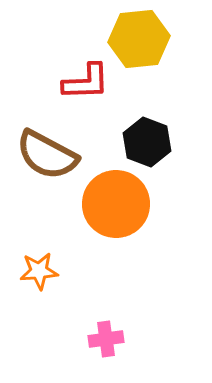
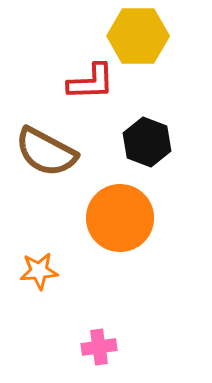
yellow hexagon: moved 1 px left, 3 px up; rotated 6 degrees clockwise
red L-shape: moved 5 px right
brown semicircle: moved 1 px left, 3 px up
orange circle: moved 4 px right, 14 px down
pink cross: moved 7 px left, 8 px down
